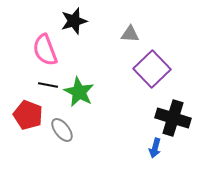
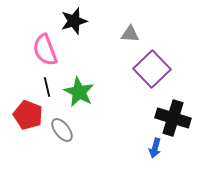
black line: moved 1 px left, 2 px down; rotated 66 degrees clockwise
